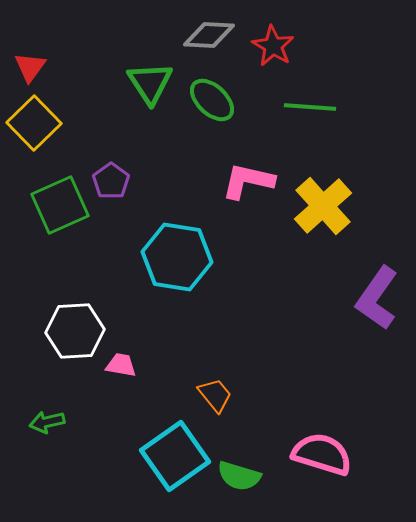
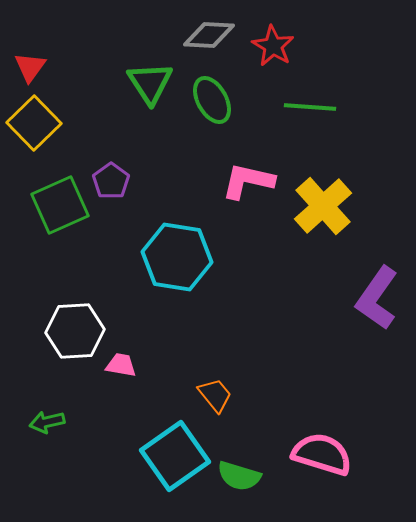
green ellipse: rotated 18 degrees clockwise
